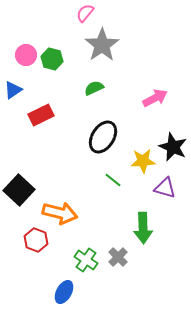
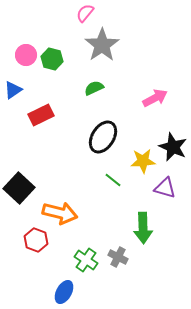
black square: moved 2 px up
gray cross: rotated 18 degrees counterclockwise
